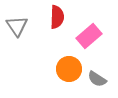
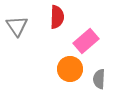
pink rectangle: moved 3 px left, 5 px down
orange circle: moved 1 px right
gray semicircle: moved 2 px right; rotated 60 degrees clockwise
